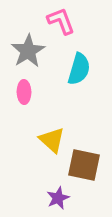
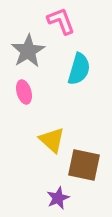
pink ellipse: rotated 15 degrees counterclockwise
